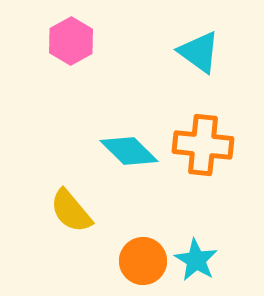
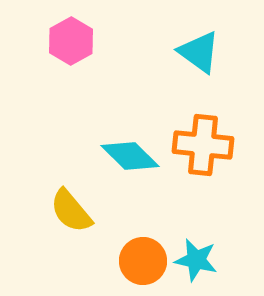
cyan diamond: moved 1 px right, 5 px down
cyan star: rotated 18 degrees counterclockwise
